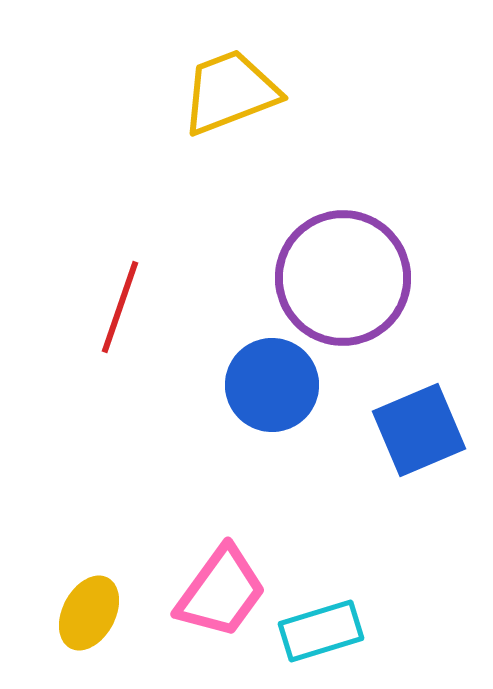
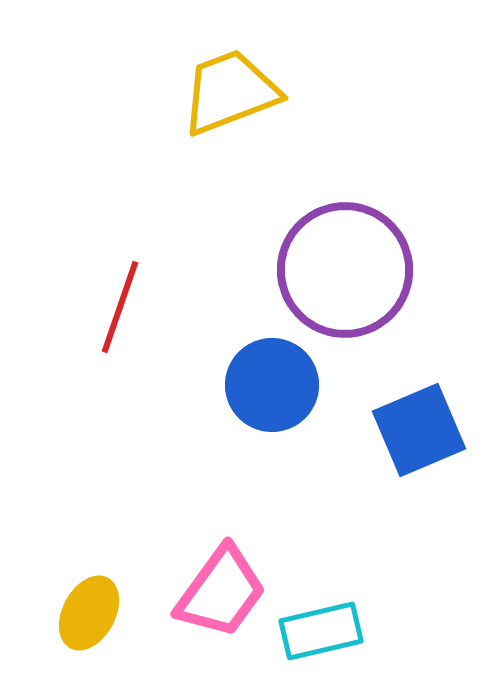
purple circle: moved 2 px right, 8 px up
cyan rectangle: rotated 4 degrees clockwise
